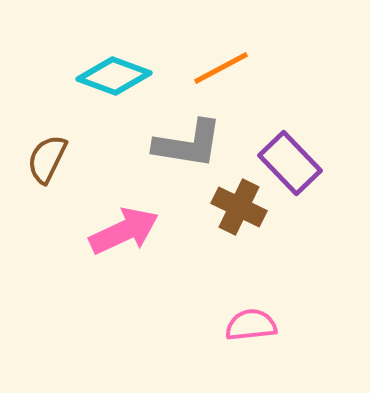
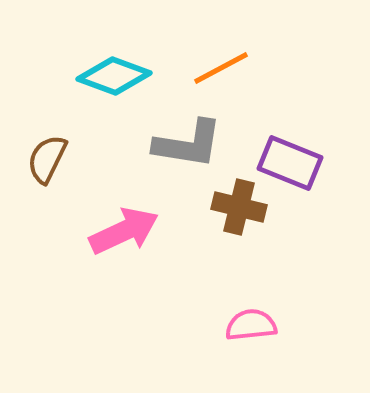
purple rectangle: rotated 24 degrees counterclockwise
brown cross: rotated 12 degrees counterclockwise
